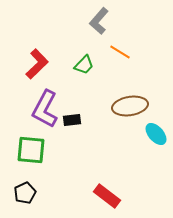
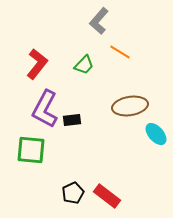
red L-shape: rotated 8 degrees counterclockwise
black pentagon: moved 48 px right
